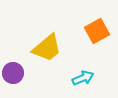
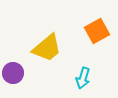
cyan arrow: rotated 130 degrees clockwise
